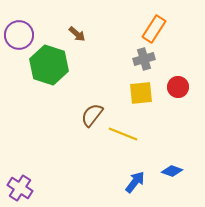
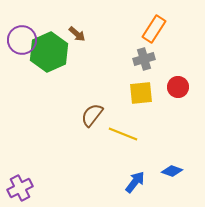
purple circle: moved 3 px right, 5 px down
green hexagon: moved 13 px up; rotated 18 degrees clockwise
purple cross: rotated 30 degrees clockwise
